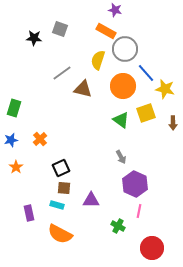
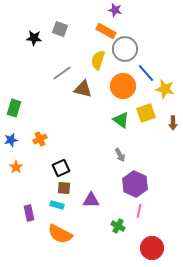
orange cross: rotated 16 degrees clockwise
gray arrow: moved 1 px left, 2 px up
